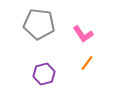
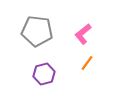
gray pentagon: moved 2 px left, 7 px down
pink L-shape: rotated 85 degrees clockwise
